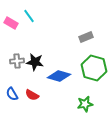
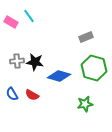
pink rectangle: moved 1 px up
